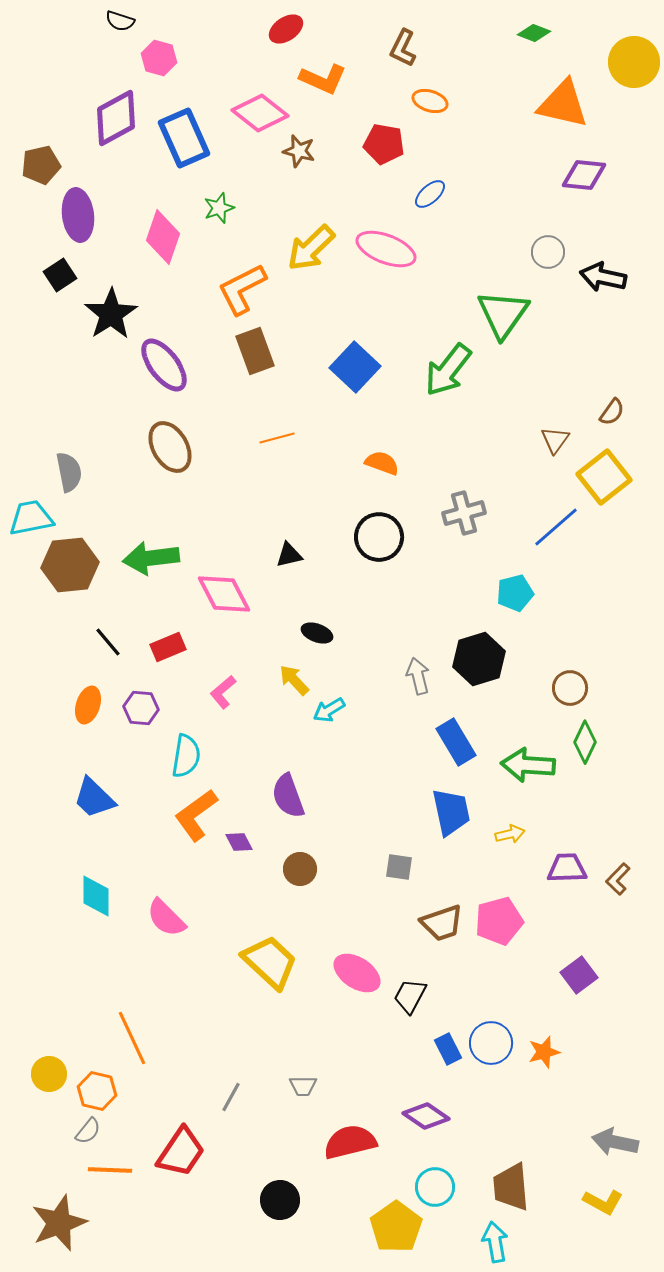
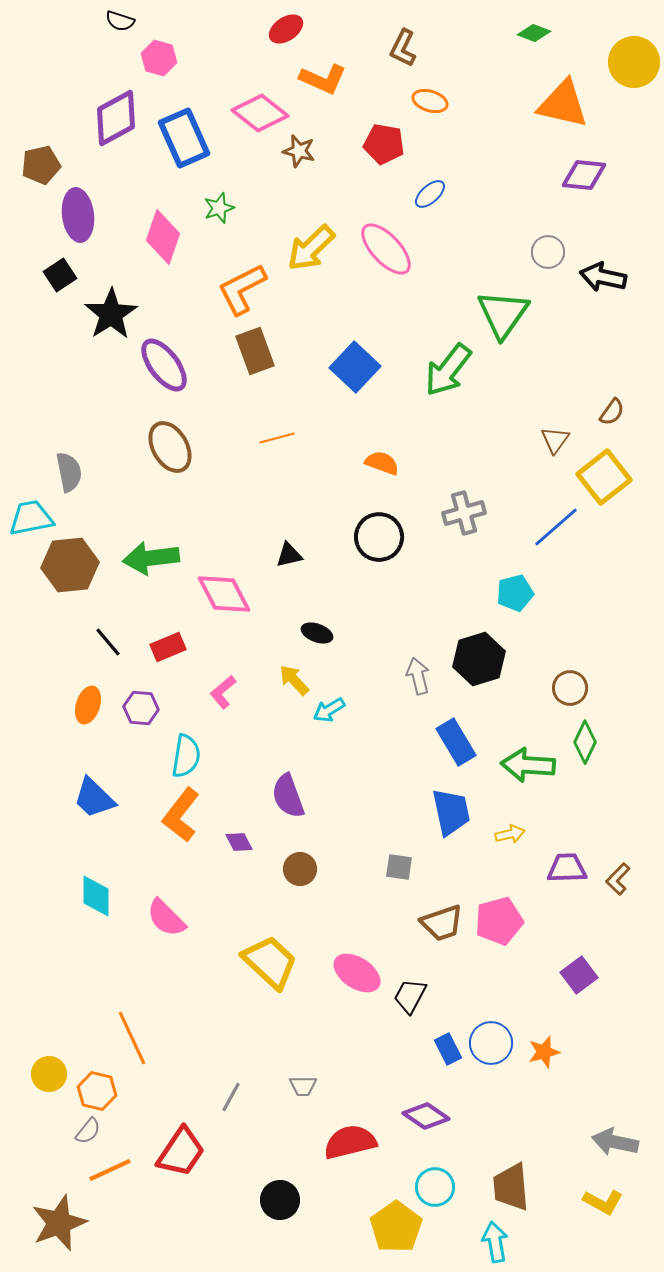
pink ellipse at (386, 249): rotated 26 degrees clockwise
orange L-shape at (196, 815): moved 15 px left; rotated 16 degrees counterclockwise
orange line at (110, 1170): rotated 27 degrees counterclockwise
